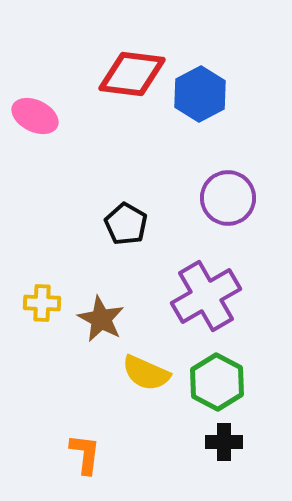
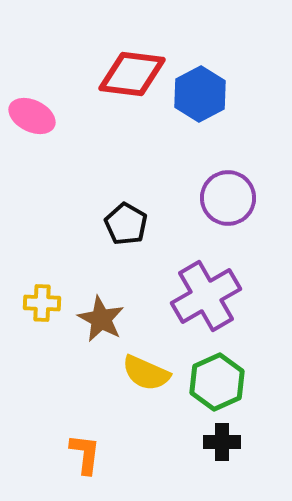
pink ellipse: moved 3 px left
green hexagon: rotated 8 degrees clockwise
black cross: moved 2 px left
